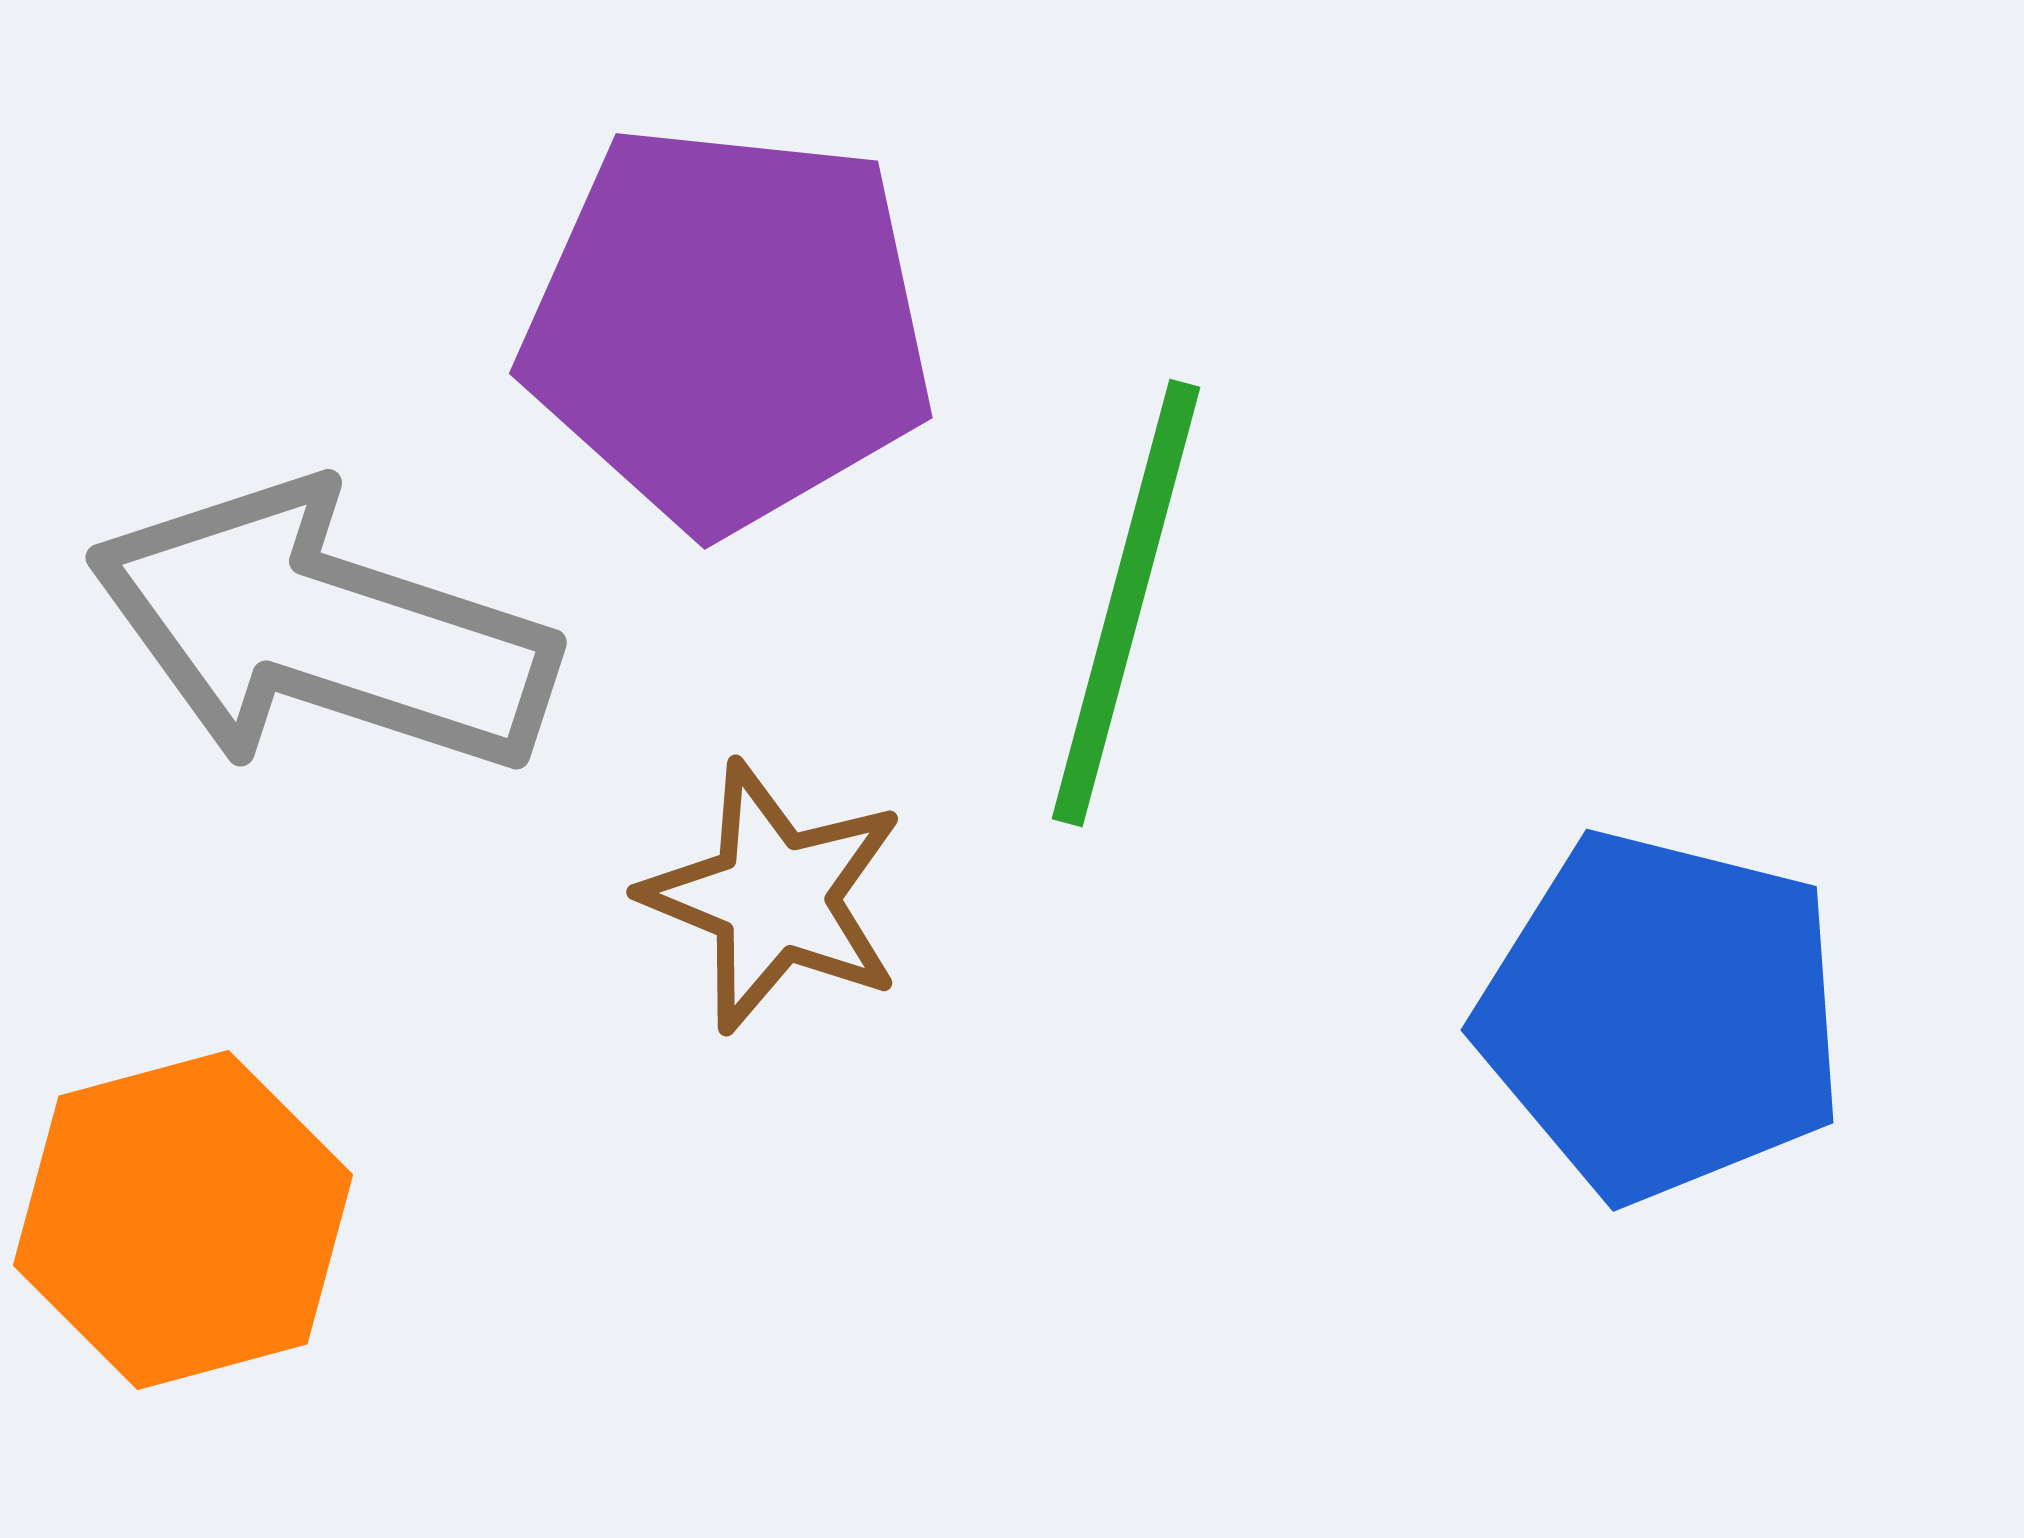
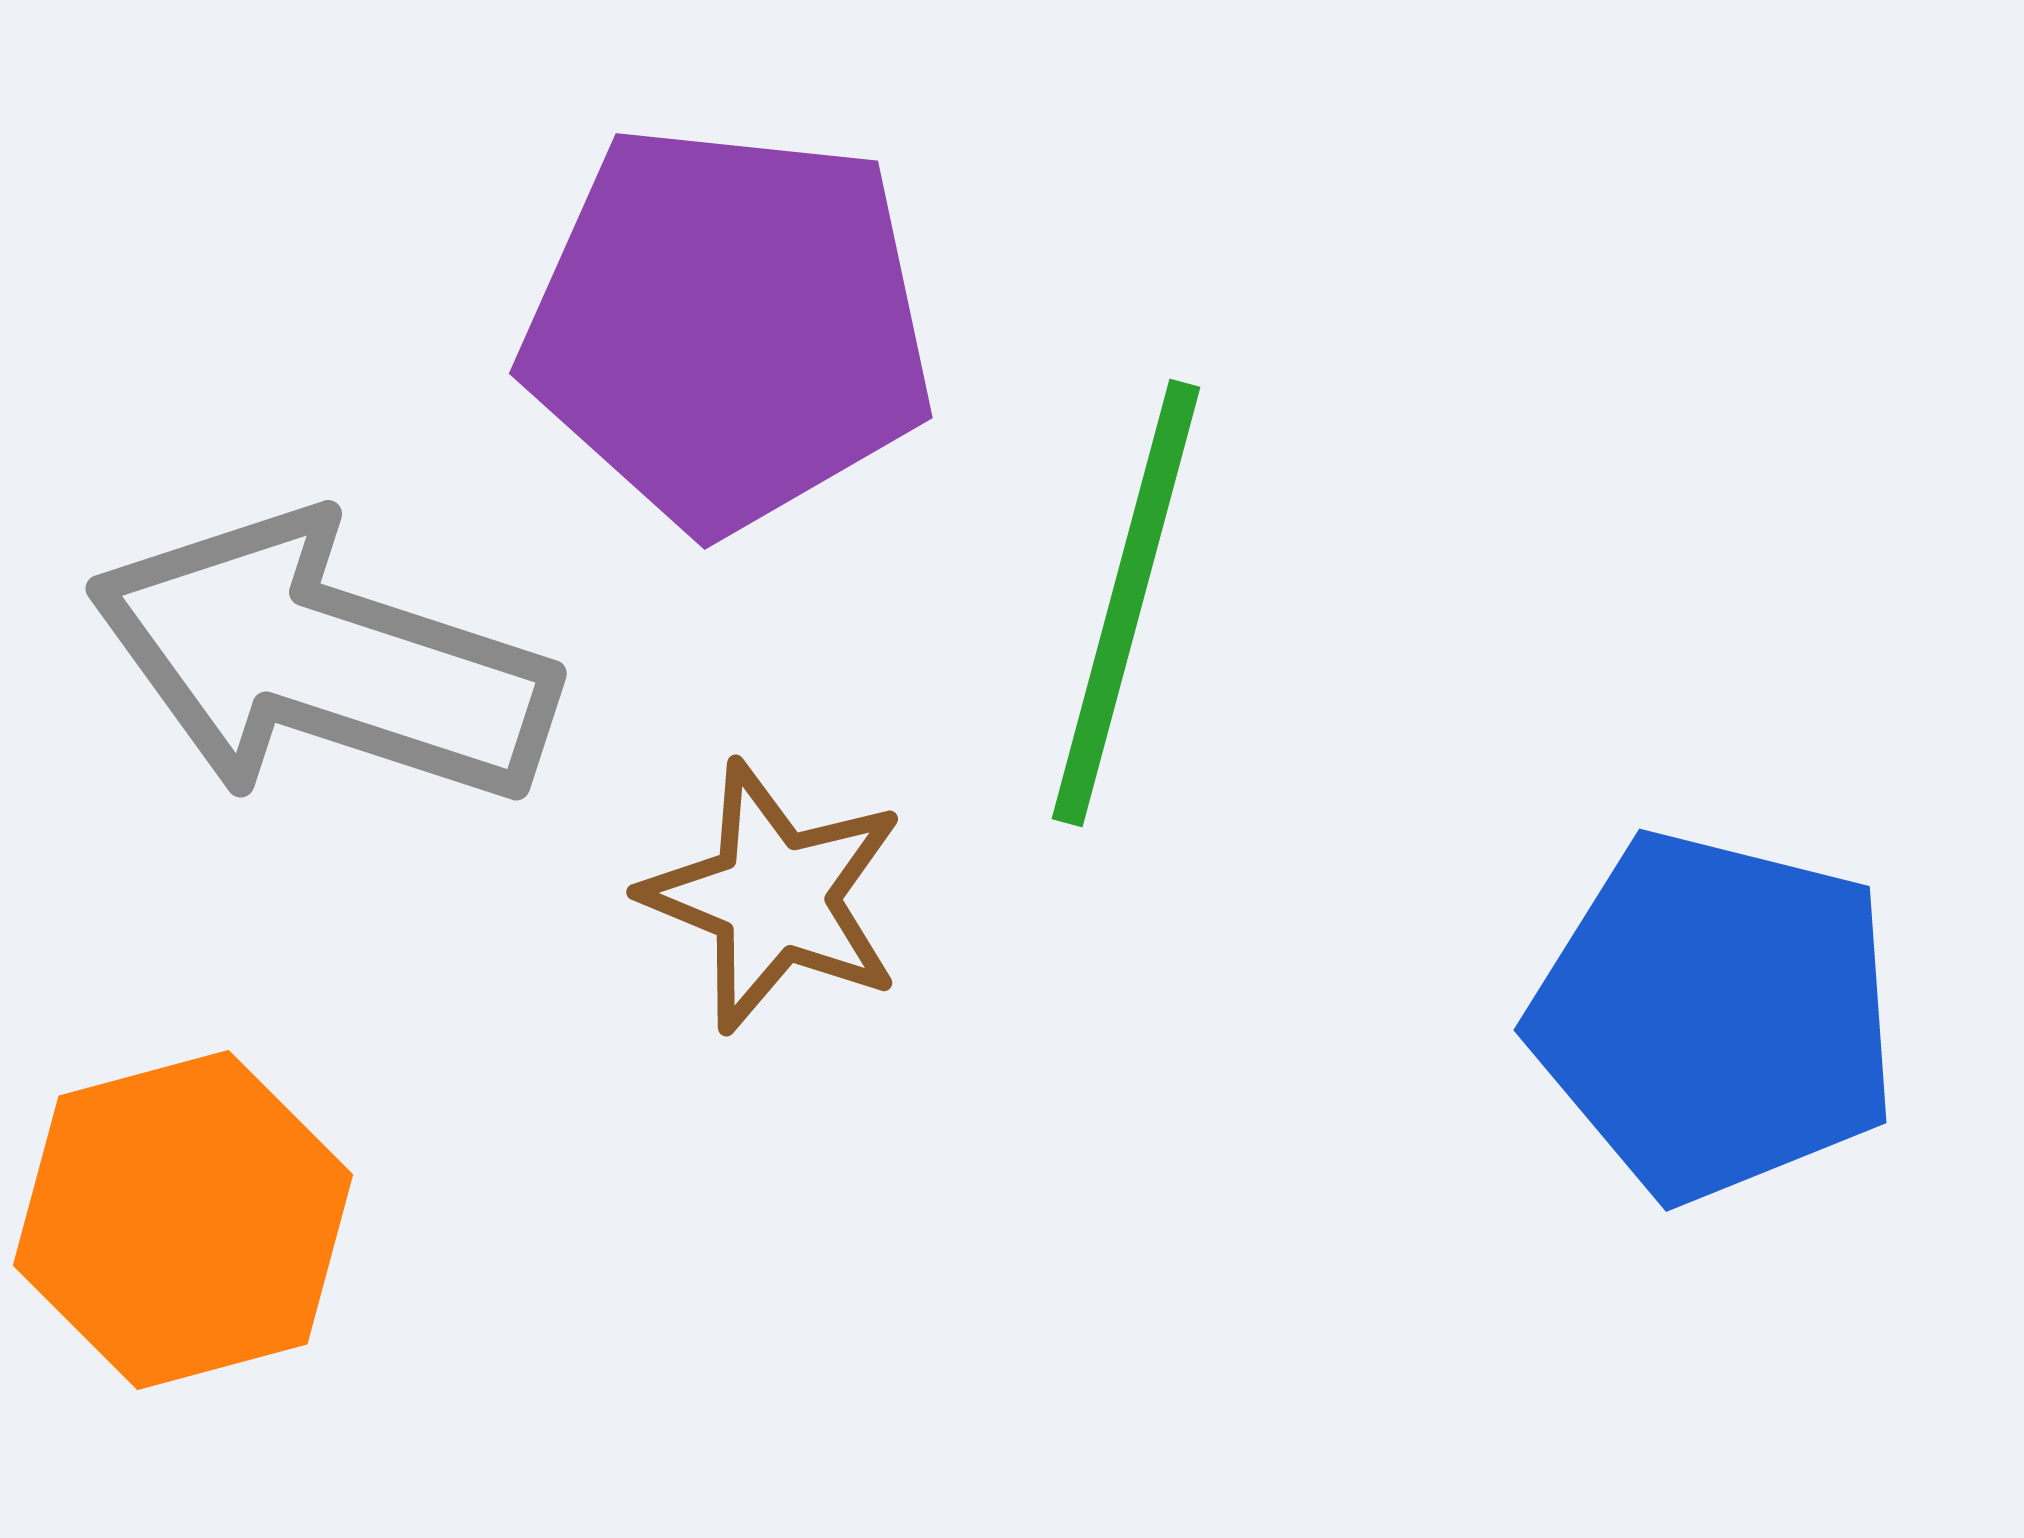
gray arrow: moved 31 px down
blue pentagon: moved 53 px right
